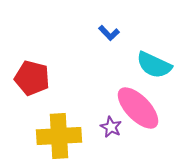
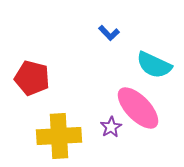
purple star: rotated 15 degrees clockwise
